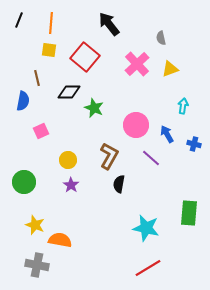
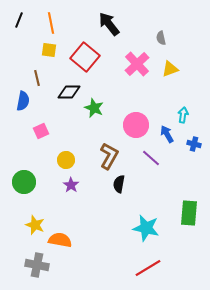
orange line: rotated 15 degrees counterclockwise
cyan arrow: moved 9 px down
yellow circle: moved 2 px left
